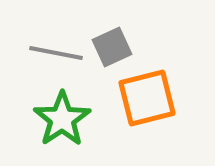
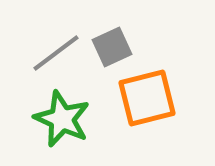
gray line: rotated 48 degrees counterclockwise
green star: rotated 14 degrees counterclockwise
